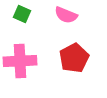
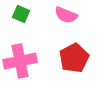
green square: moved 1 px left
pink cross: rotated 8 degrees counterclockwise
